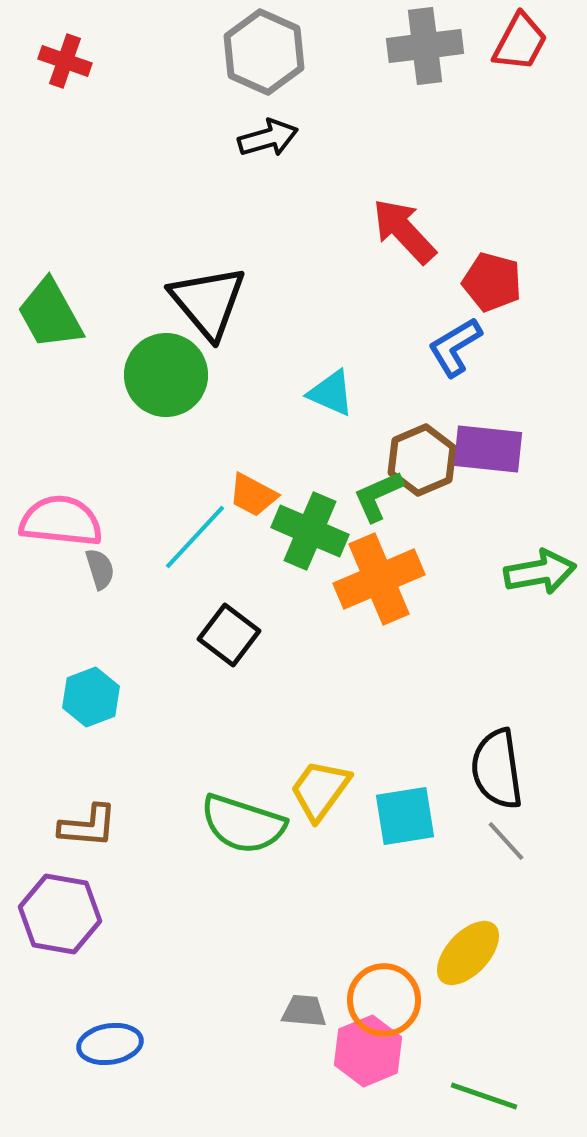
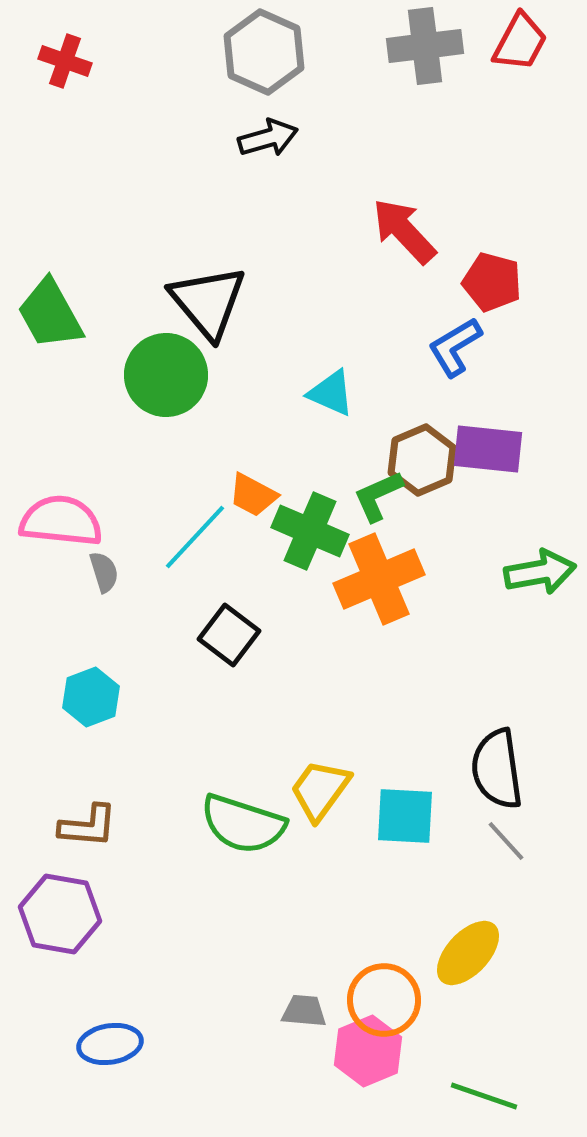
gray semicircle: moved 4 px right, 3 px down
cyan square: rotated 12 degrees clockwise
